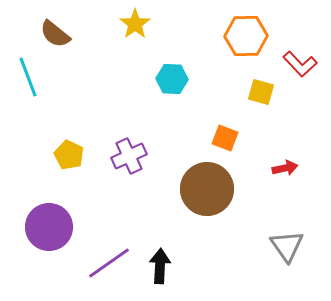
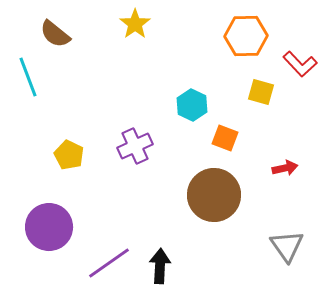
cyan hexagon: moved 20 px right, 26 px down; rotated 24 degrees clockwise
purple cross: moved 6 px right, 10 px up
brown circle: moved 7 px right, 6 px down
